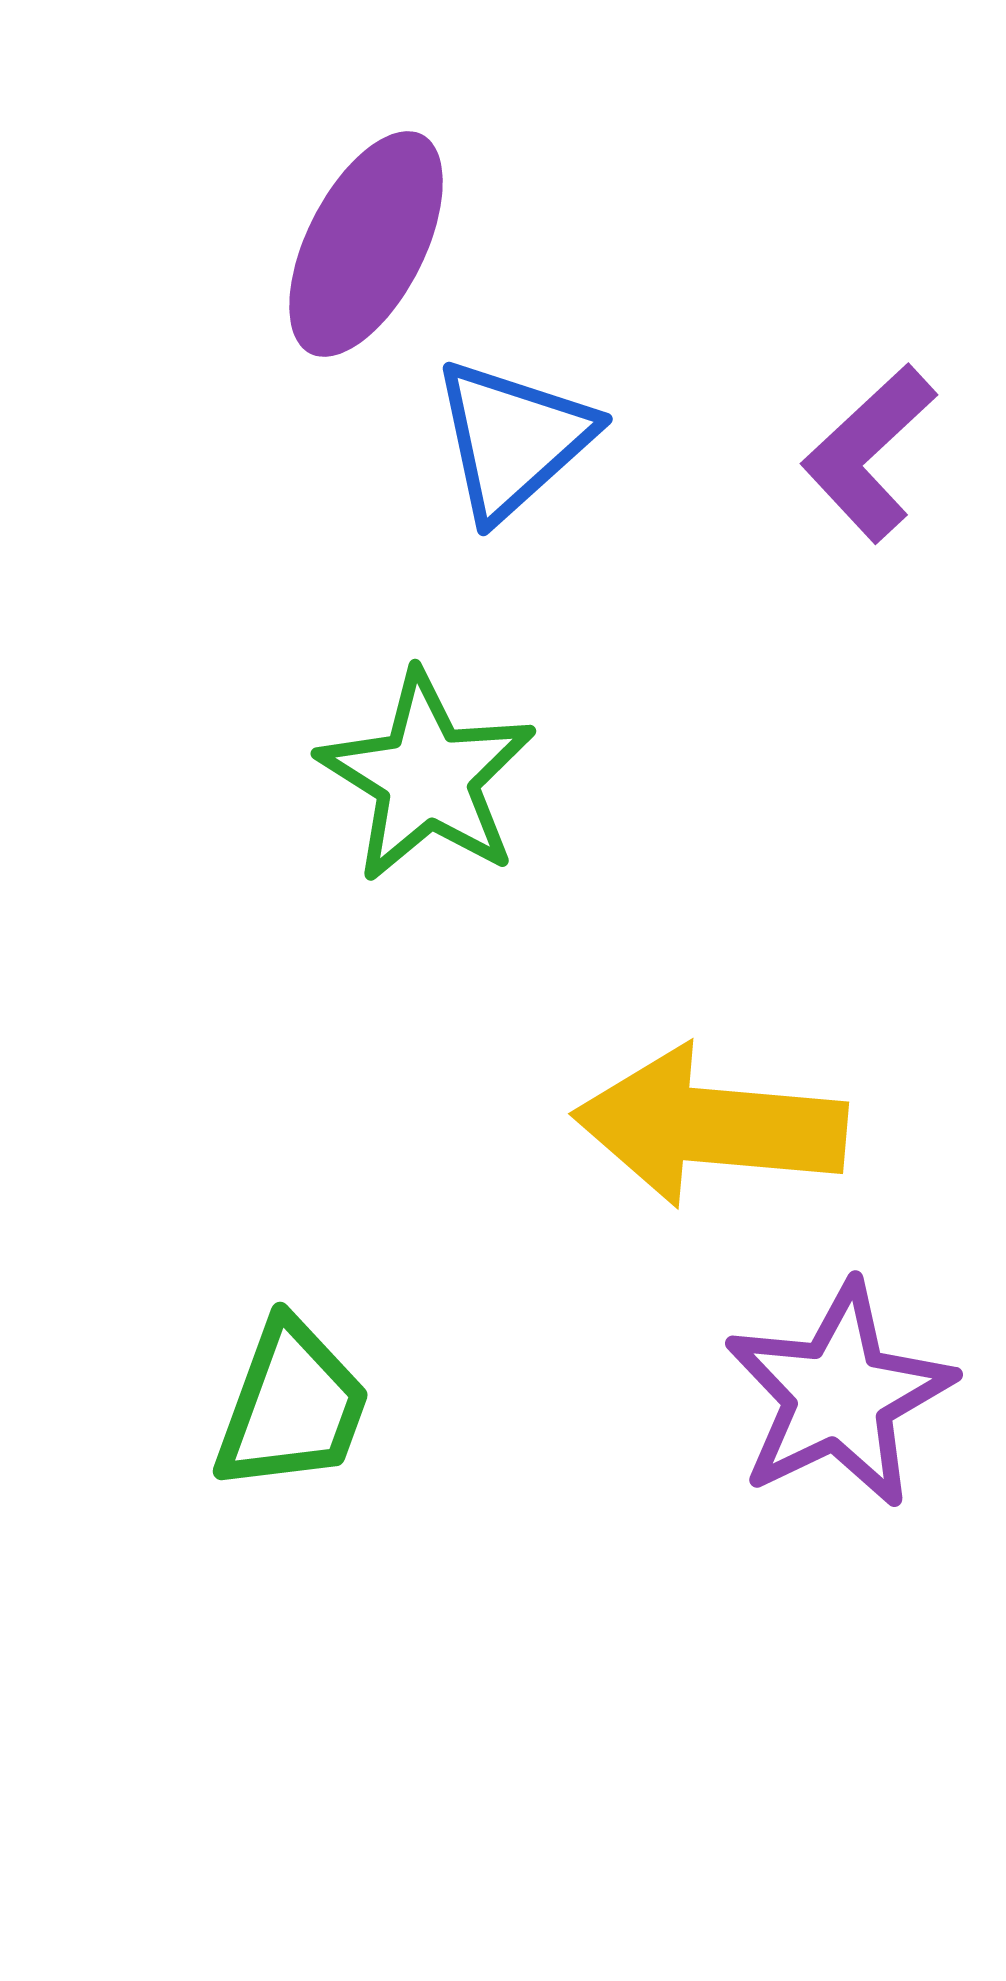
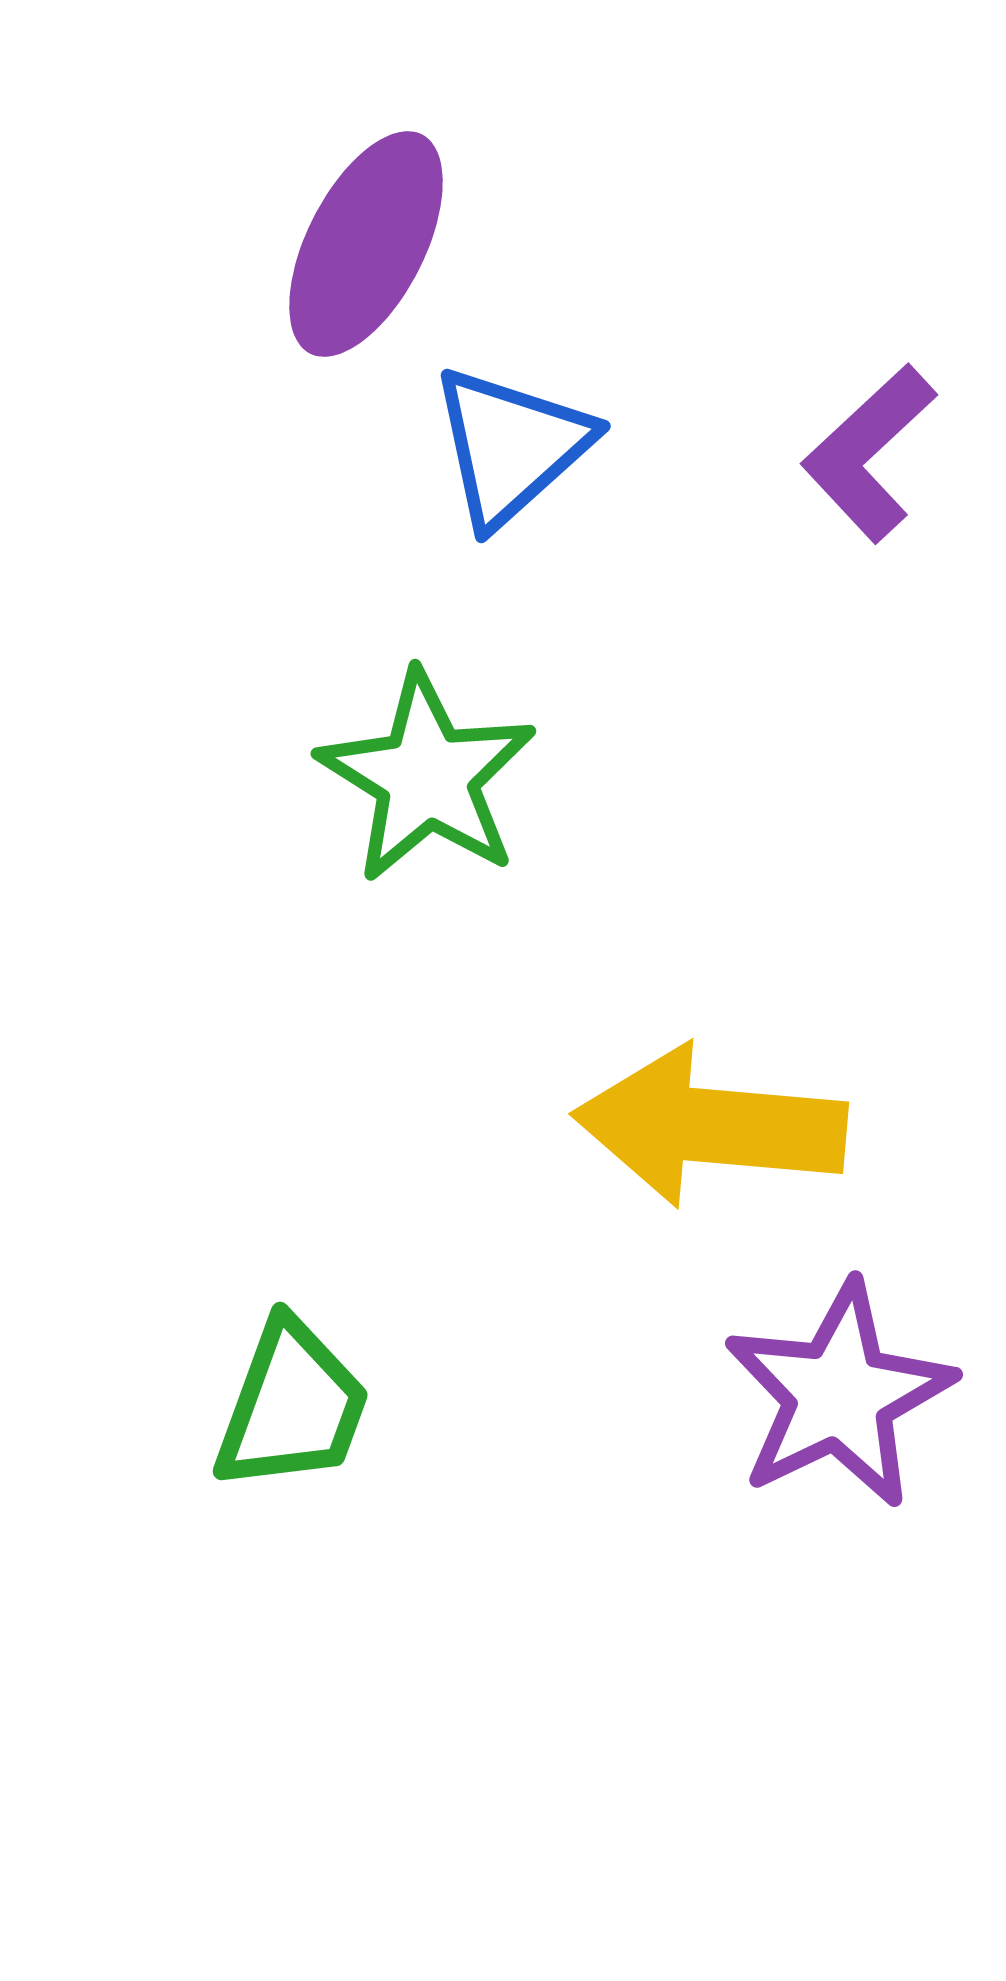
blue triangle: moved 2 px left, 7 px down
